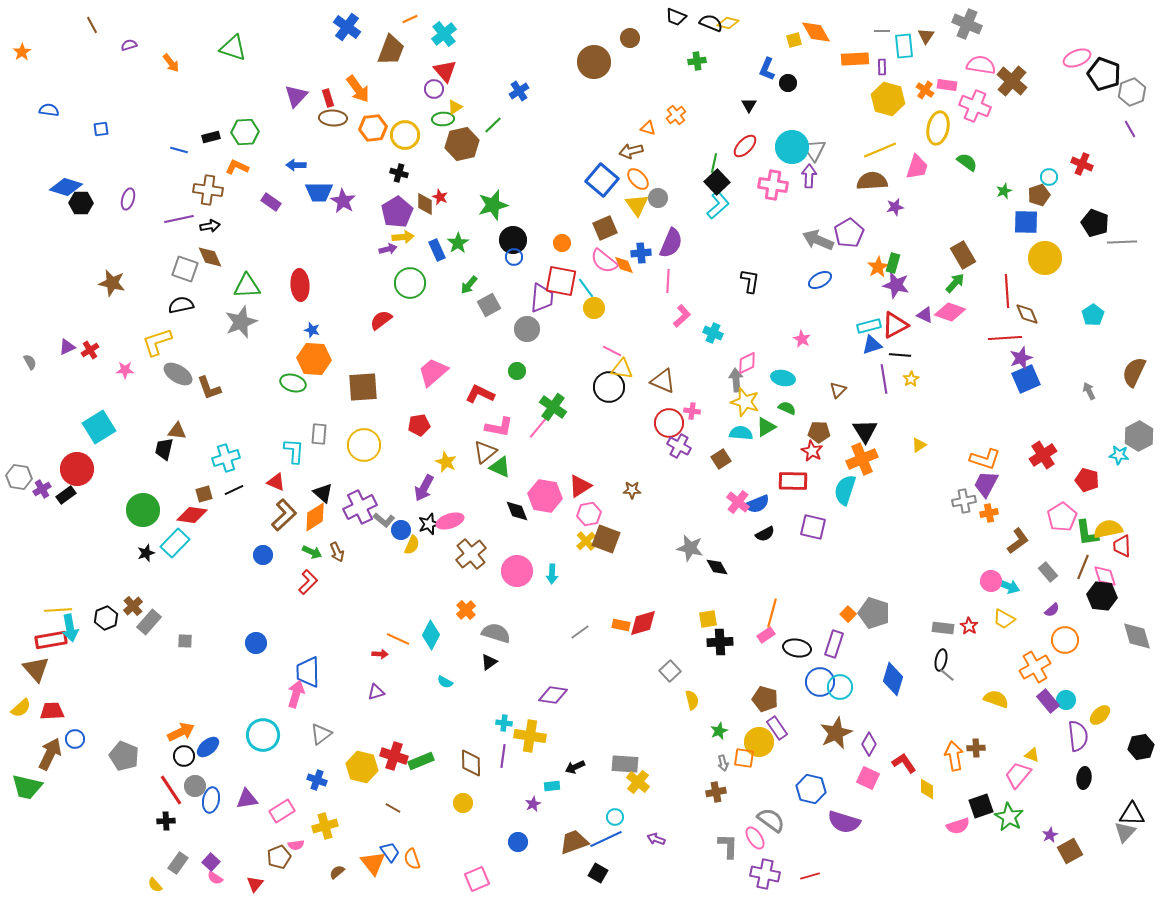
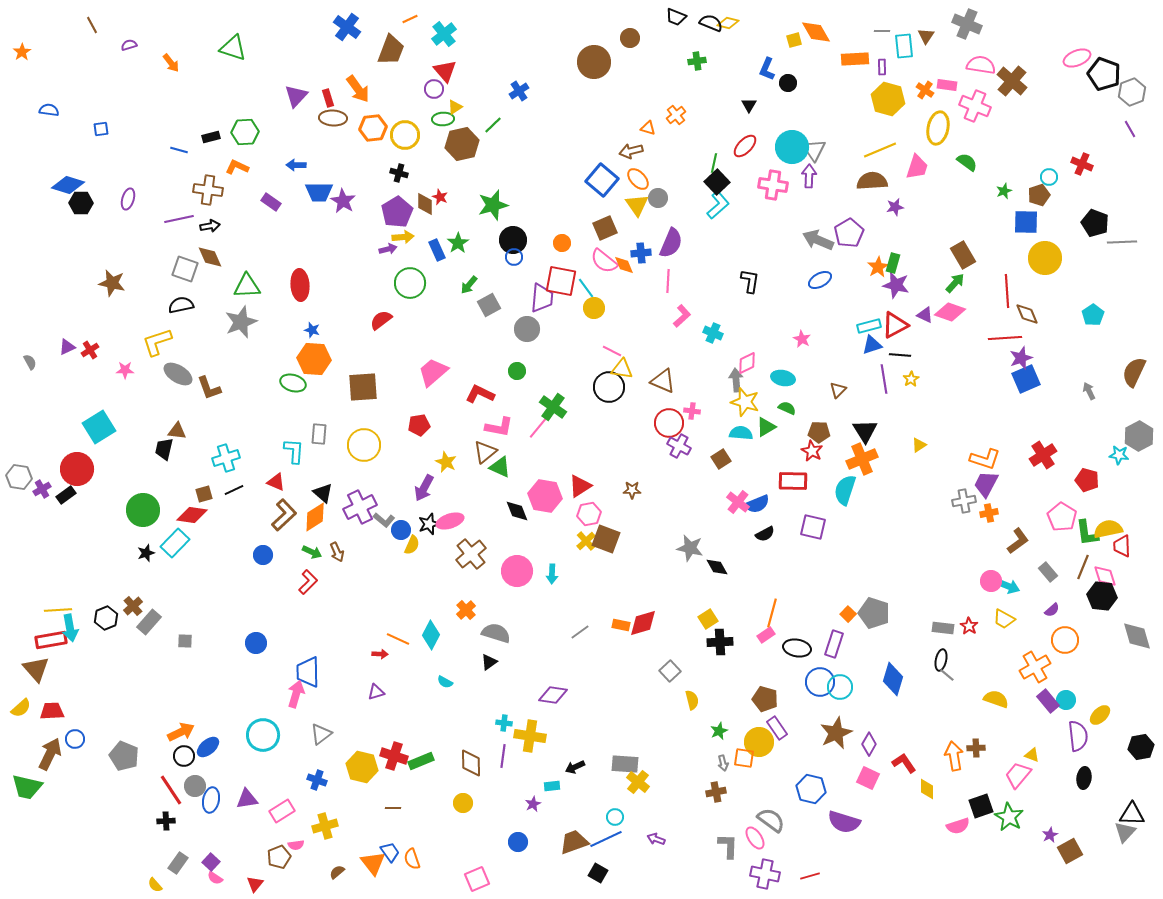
blue diamond at (66, 187): moved 2 px right, 2 px up
pink pentagon at (1062, 517): rotated 8 degrees counterclockwise
yellow square at (708, 619): rotated 24 degrees counterclockwise
brown line at (393, 808): rotated 28 degrees counterclockwise
